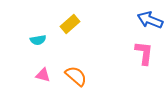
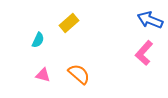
yellow rectangle: moved 1 px left, 1 px up
cyan semicircle: rotated 56 degrees counterclockwise
pink L-shape: rotated 145 degrees counterclockwise
orange semicircle: moved 3 px right, 2 px up
